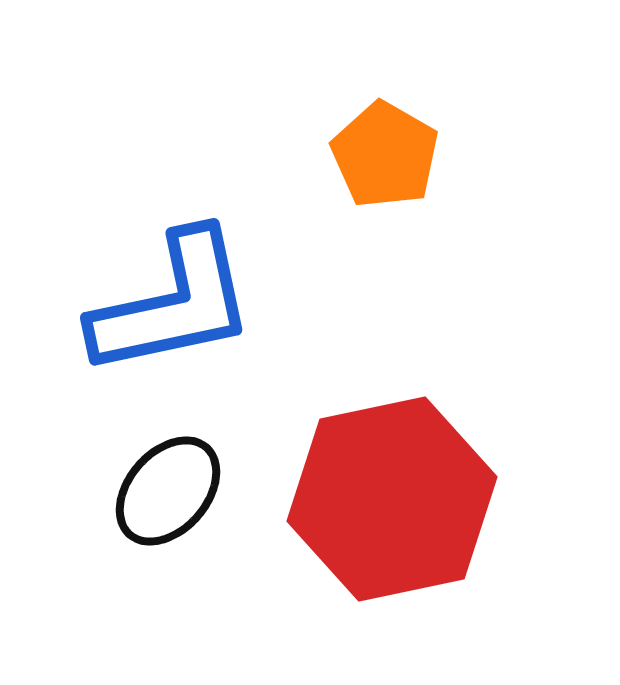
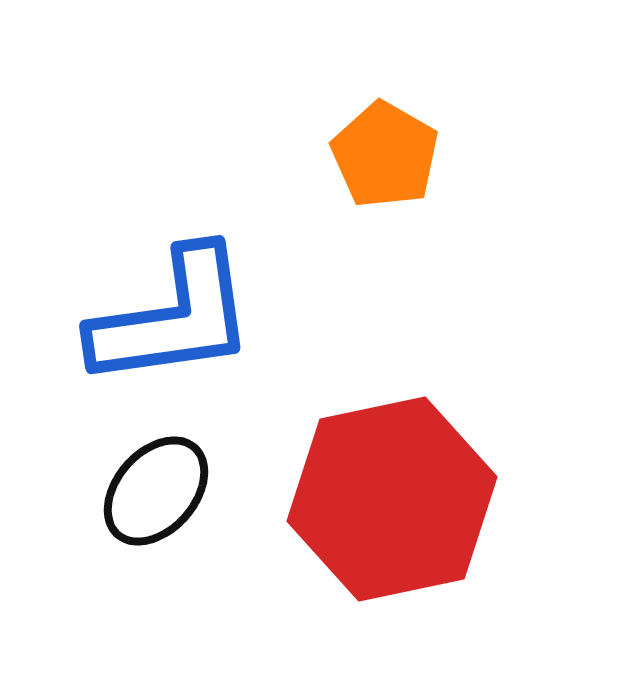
blue L-shape: moved 14 px down; rotated 4 degrees clockwise
black ellipse: moved 12 px left
